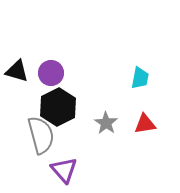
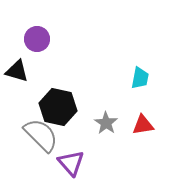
purple circle: moved 14 px left, 34 px up
black hexagon: rotated 21 degrees counterclockwise
red triangle: moved 2 px left, 1 px down
gray semicircle: rotated 30 degrees counterclockwise
purple triangle: moved 7 px right, 7 px up
